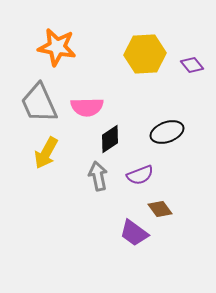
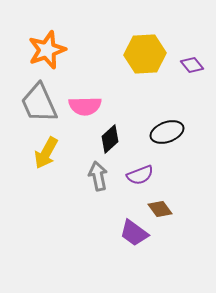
orange star: moved 10 px left, 3 px down; rotated 30 degrees counterclockwise
pink semicircle: moved 2 px left, 1 px up
black diamond: rotated 8 degrees counterclockwise
